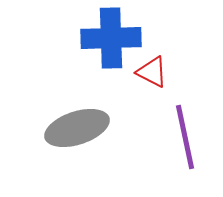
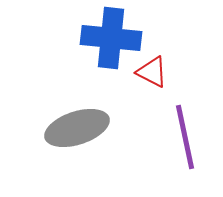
blue cross: rotated 8 degrees clockwise
